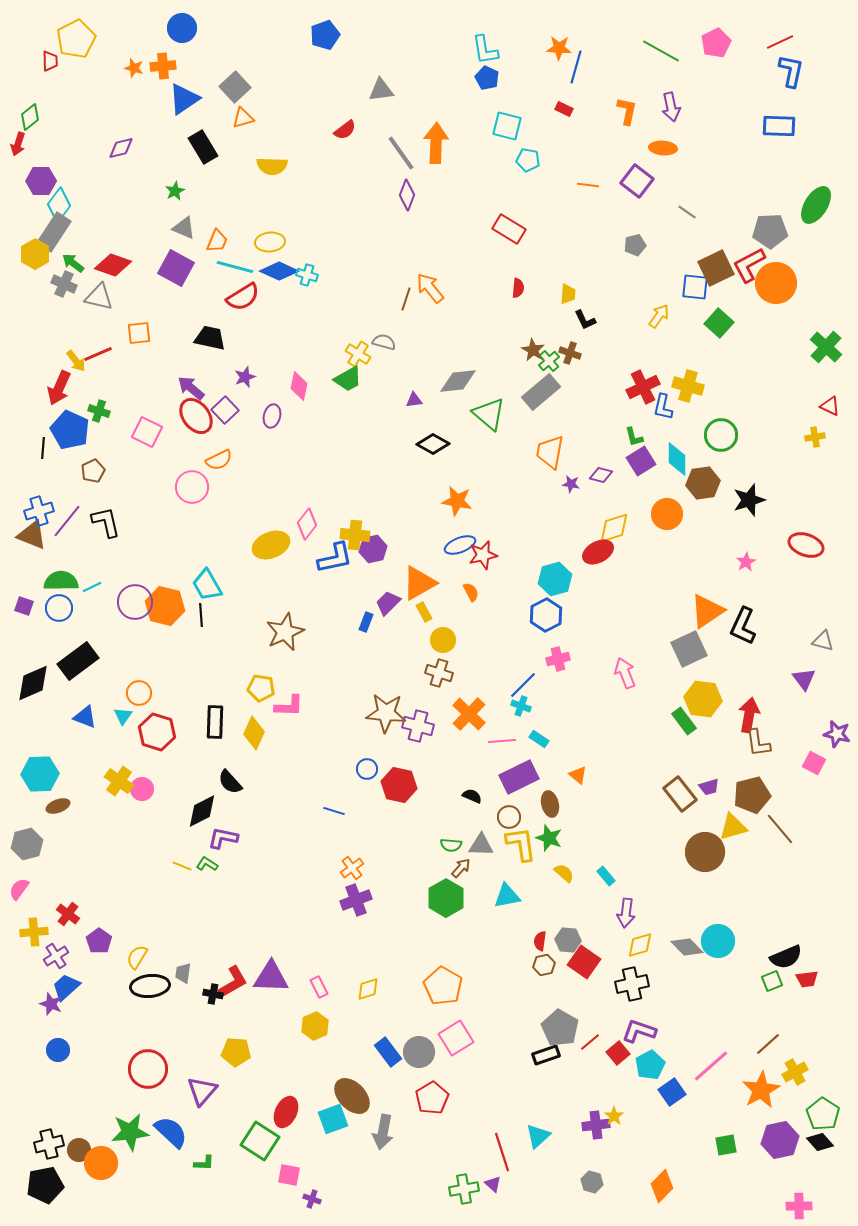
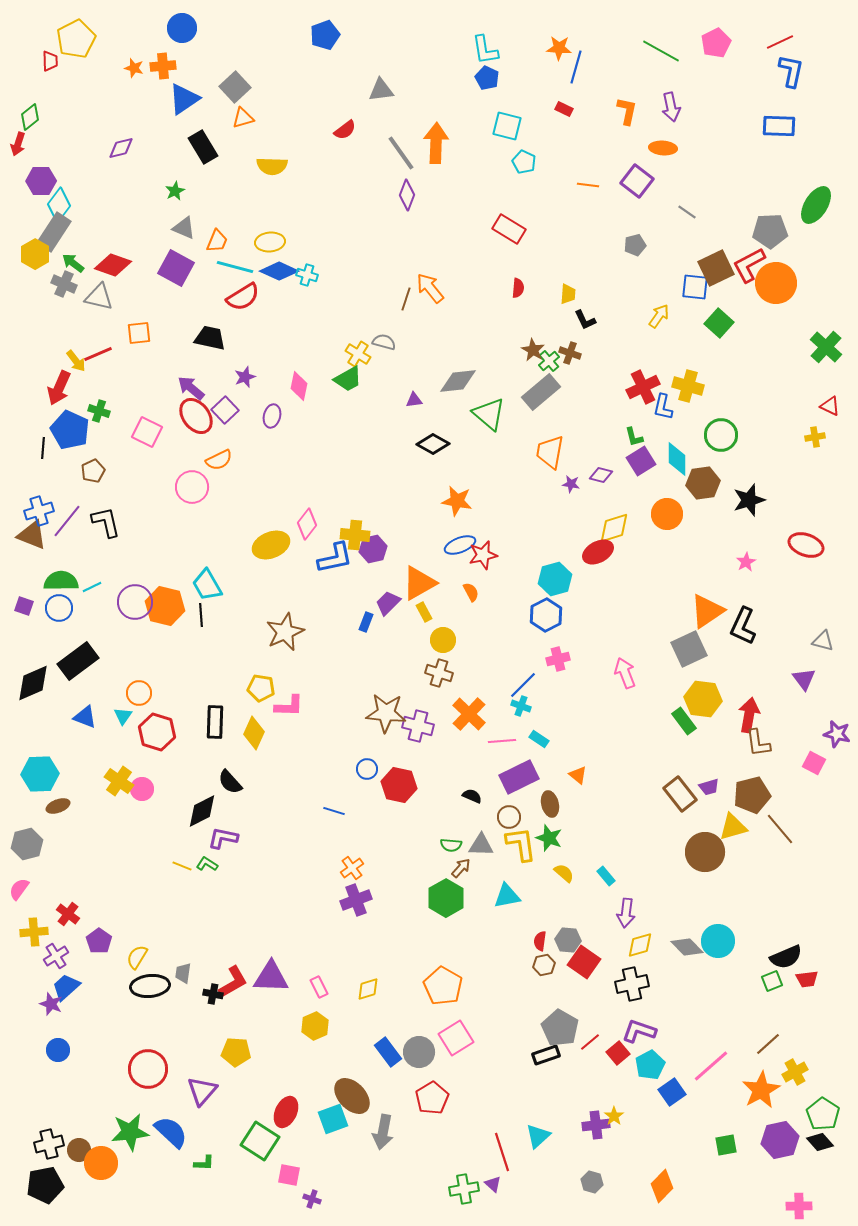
cyan pentagon at (528, 160): moved 4 px left, 2 px down; rotated 15 degrees clockwise
